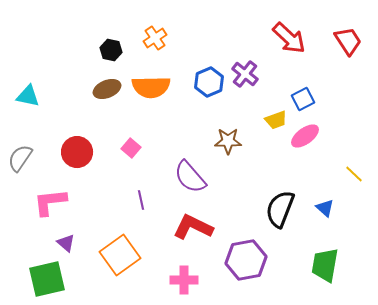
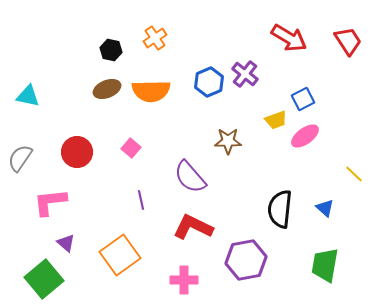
red arrow: rotated 12 degrees counterclockwise
orange semicircle: moved 4 px down
black semicircle: rotated 15 degrees counterclockwise
green square: moved 3 px left; rotated 27 degrees counterclockwise
